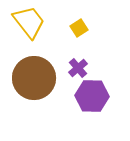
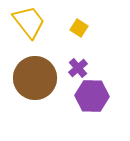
yellow square: rotated 24 degrees counterclockwise
brown circle: moved 1 px right
